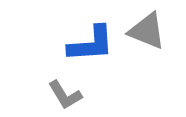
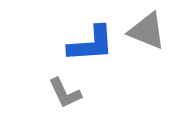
gray L-shape: moved 2 px up; rotated 6 degrees clockwise
